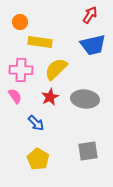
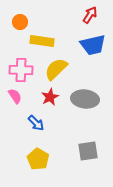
yellow rectangle: moved 2 px right, 1 px up
